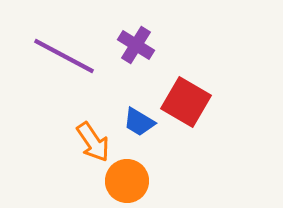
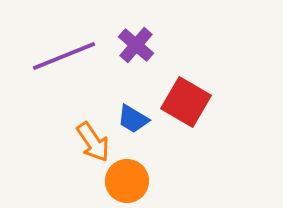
purple cross: rotated 9 degrees clockwise
purple line: rotated 50 degrees counterclockwise
blue trapezoid: moved 6 px left, 3 px up
